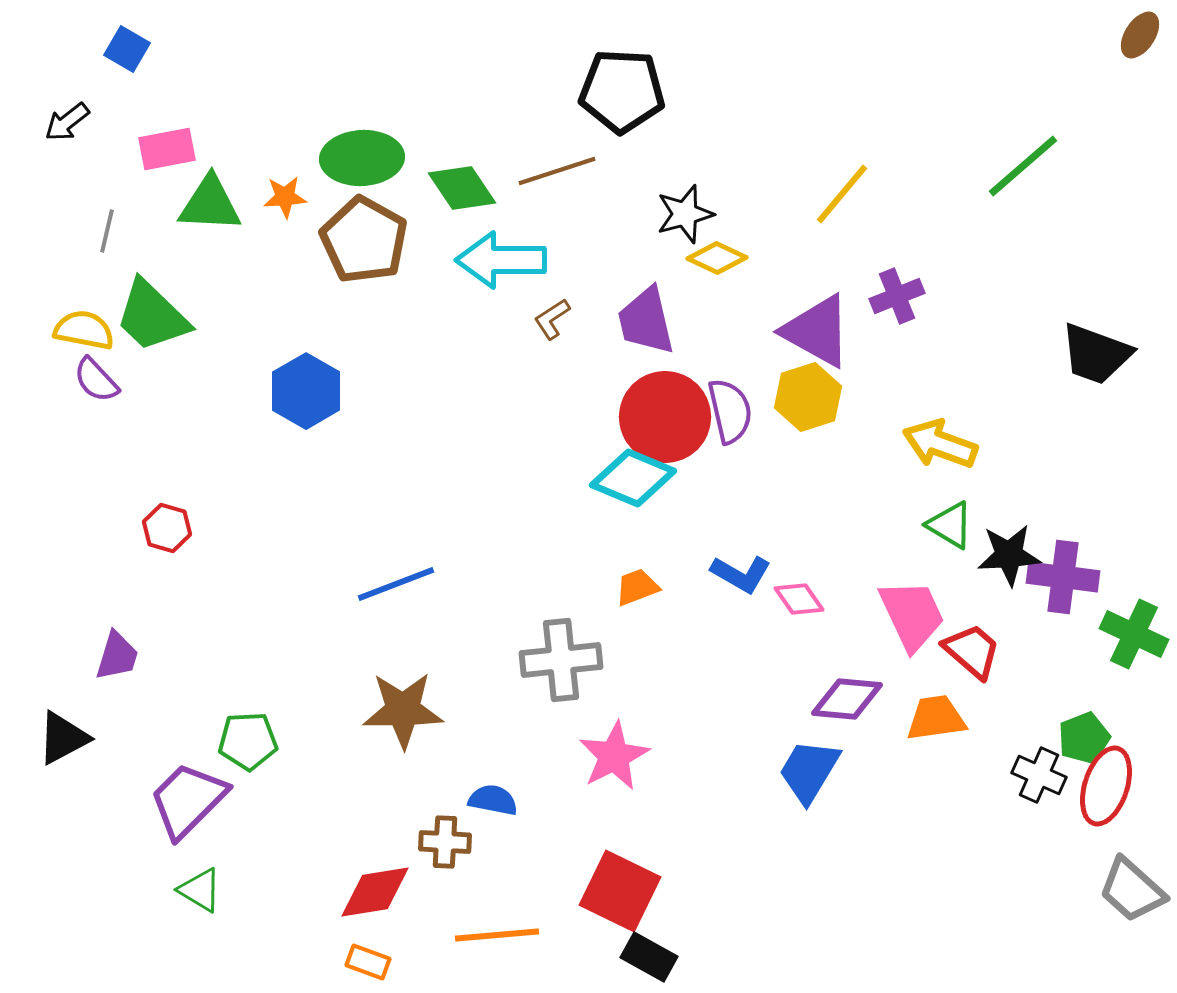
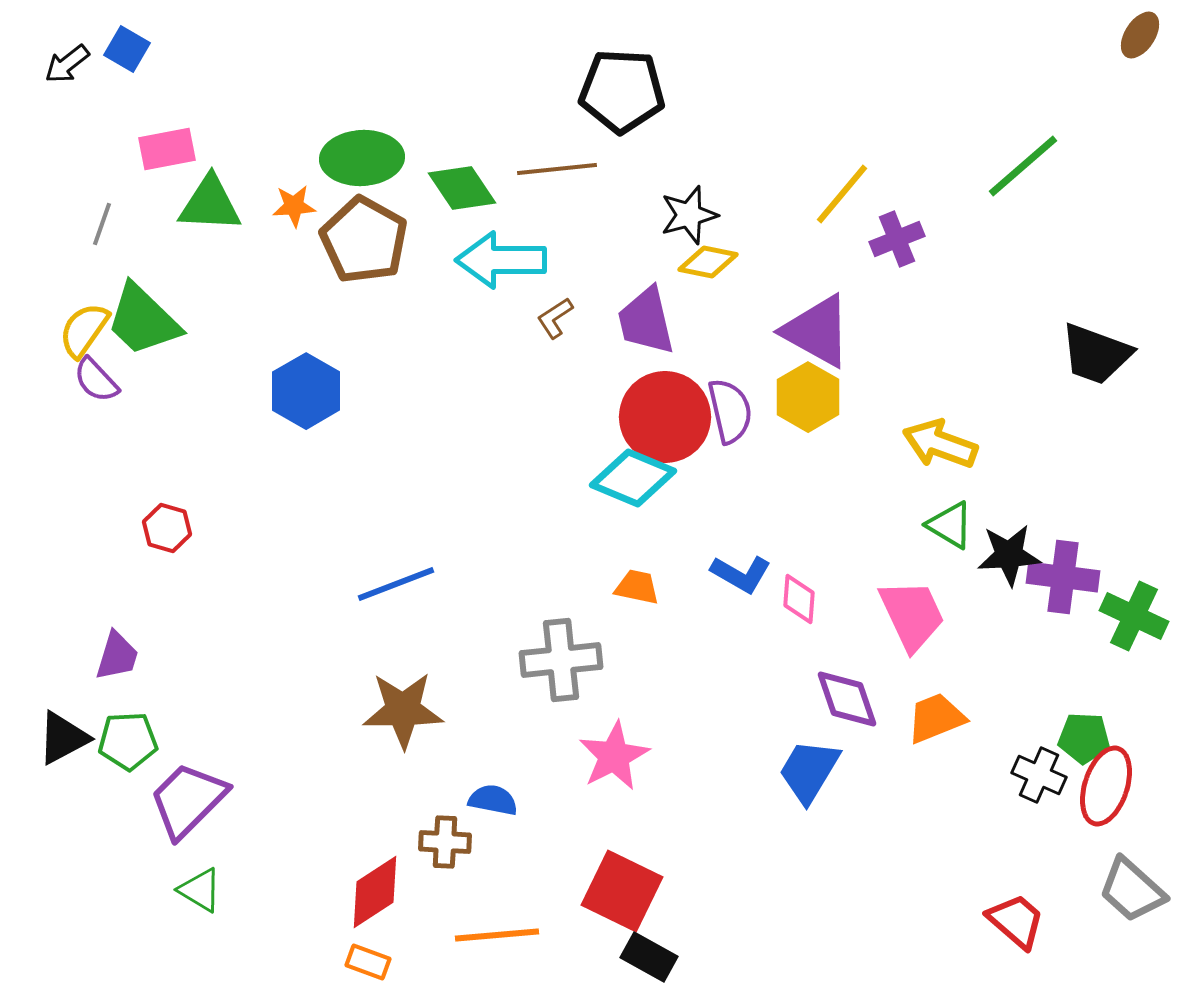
black arrow at (67, 122): moved 58 px up
brown line at (557, 171): moved 2 px up; rotated 12 degrees clockwise
orange star at (285, 197): moved 9 px right, 9 px down
black star at (685, 214): moved 4 px right, 1 px down
gray line at (107, 231): moved 5 px left, 7 px up; rotated 6 degrees clockwise
yellow diamond at (717, 258): moved 9 px left, 4 px down; rotated 14 degrees counterclockwise
purple cross at (897, 296): moved 57 px up
green trapezoid at (152, 316): moved 9 px left, 4 px down
brown L-shape at (552, 319): moved 3 px right, 1 px up
yellow semicircle at (84, 330): rotated 66 degrees counterclockwise
yellow hexagon at (808, 397): rotated 12 degrees counterclockwise
orange trapezoid at (637, 587): rotated 33 degrees clockwise
pink diamond at (799, 599): rotated 39 degrees clockwise
green cross at (1134, 634): moved 18 px up
red trapezoid at (972, 651): moved 44 px right, 270 px down
purple diamond at (847, 699): rotated 66 degrees clockwise
orange trapezoid at (936, 718): rotated 14 degrees counterclockwise
green pentagon at (1084, 738): rotated 24 degrees clockwise
green pentagon at (248, 741): moved 120 px left
red square at (620, 891): moved 2 px right
red diamond at (375, 892): rotated 24 degrees counterclockwise
